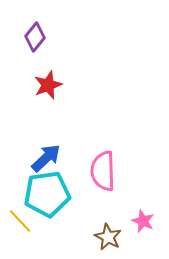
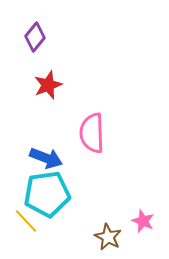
blue arrow: rotated 64 degrees clockwise
pink semicircle: moved 11 px left, 38 px up
yellow line: moved 6 px right
